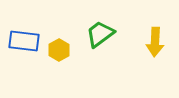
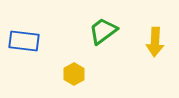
green trapezoid: moved 3 px right, 3 px up
yellow hexagon: moved 15 px right, 24 px down
